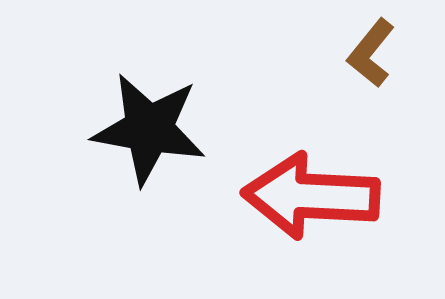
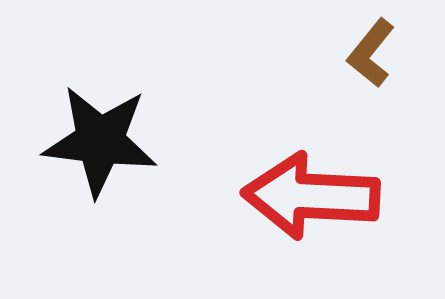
black star: moved 49 px left, 12 px down; rotated 3 degrees counterclockwise
